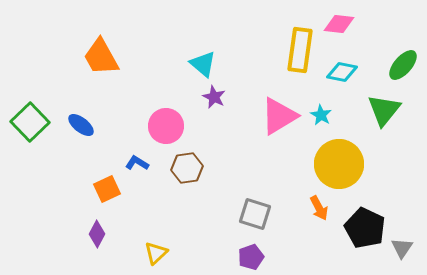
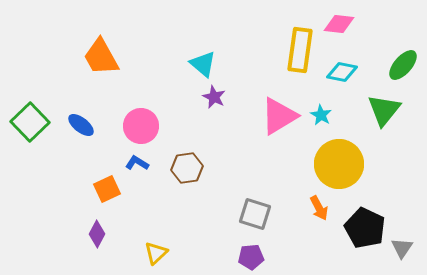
pink circle: moved 25 px left
purple pentagon: rotated 15 degrees clockwise
